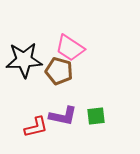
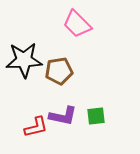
pink trapezoid: moved 7 px right, 24 px up; rotated 12 degrees clockwise
brown pentagon: rotated 24 degrees counterclockwise
